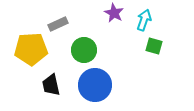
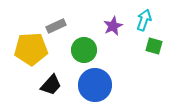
purple star: moved 1 px left, 13 px down; rotated 18 degrees clockwise
gray rectangle: moved 2 px left, 2 px down
black trapezoid: rotated 125 degrees counterclockwise
